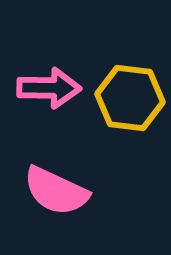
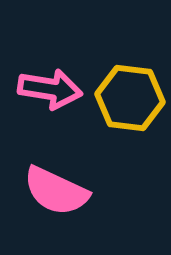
pink arrow: moved 1 px right, 1 px down; rotated 8 degrees clockwise
